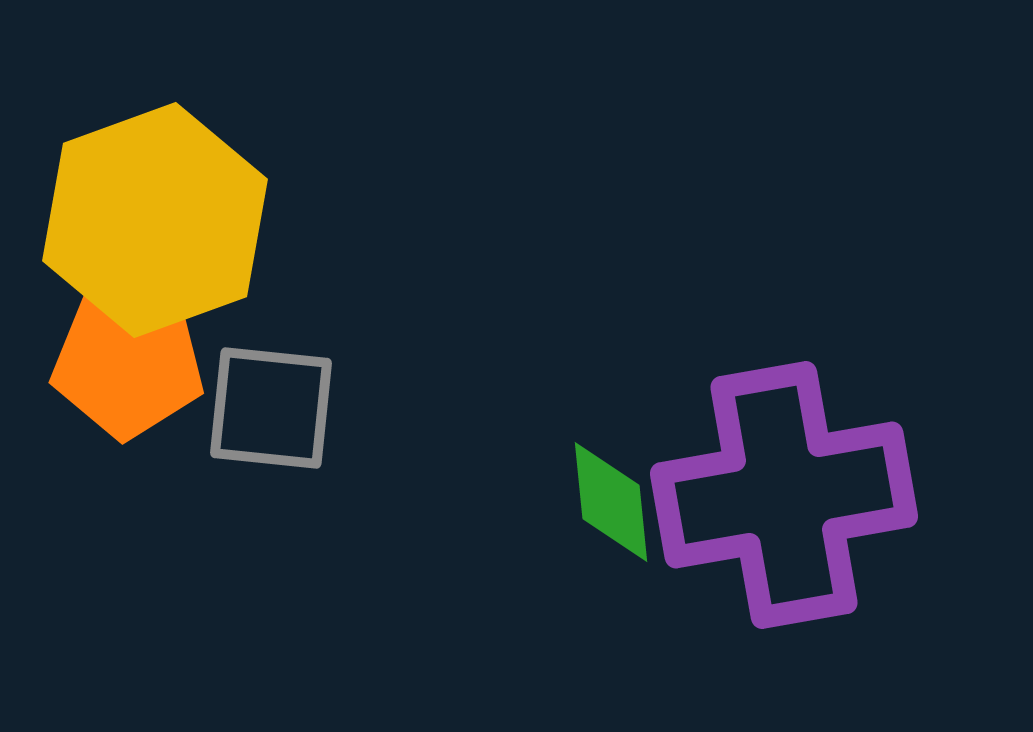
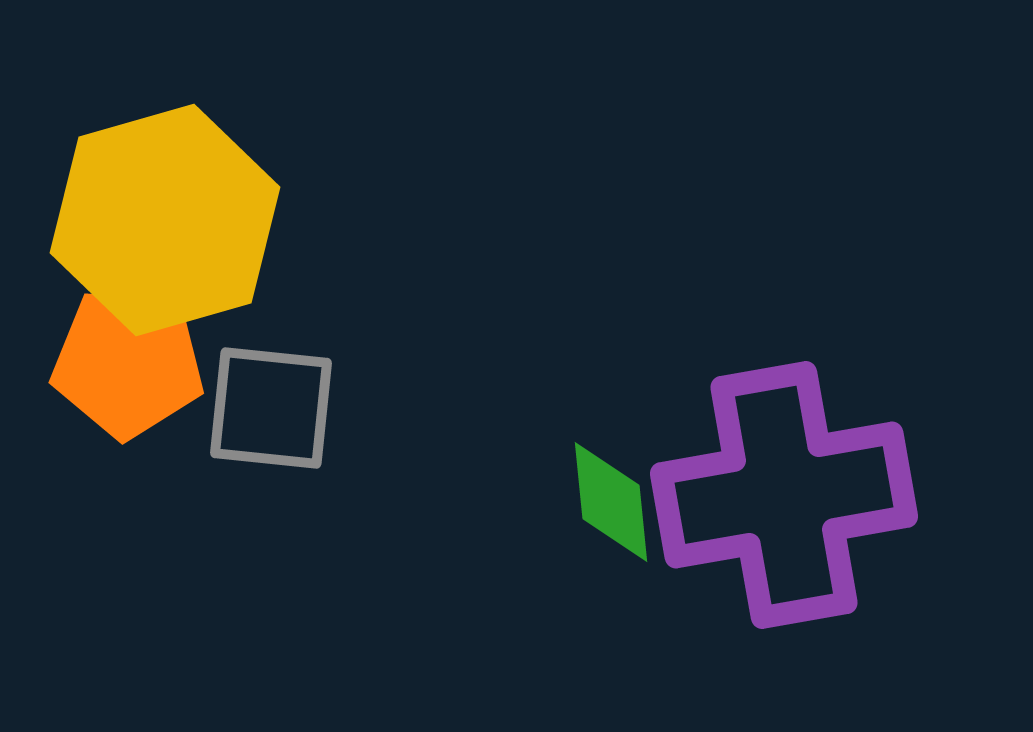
yellow hexagon: moved 10 px right; rotated 4 degrees clockwise
